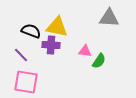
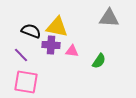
pink triangle: moved 13 px left
